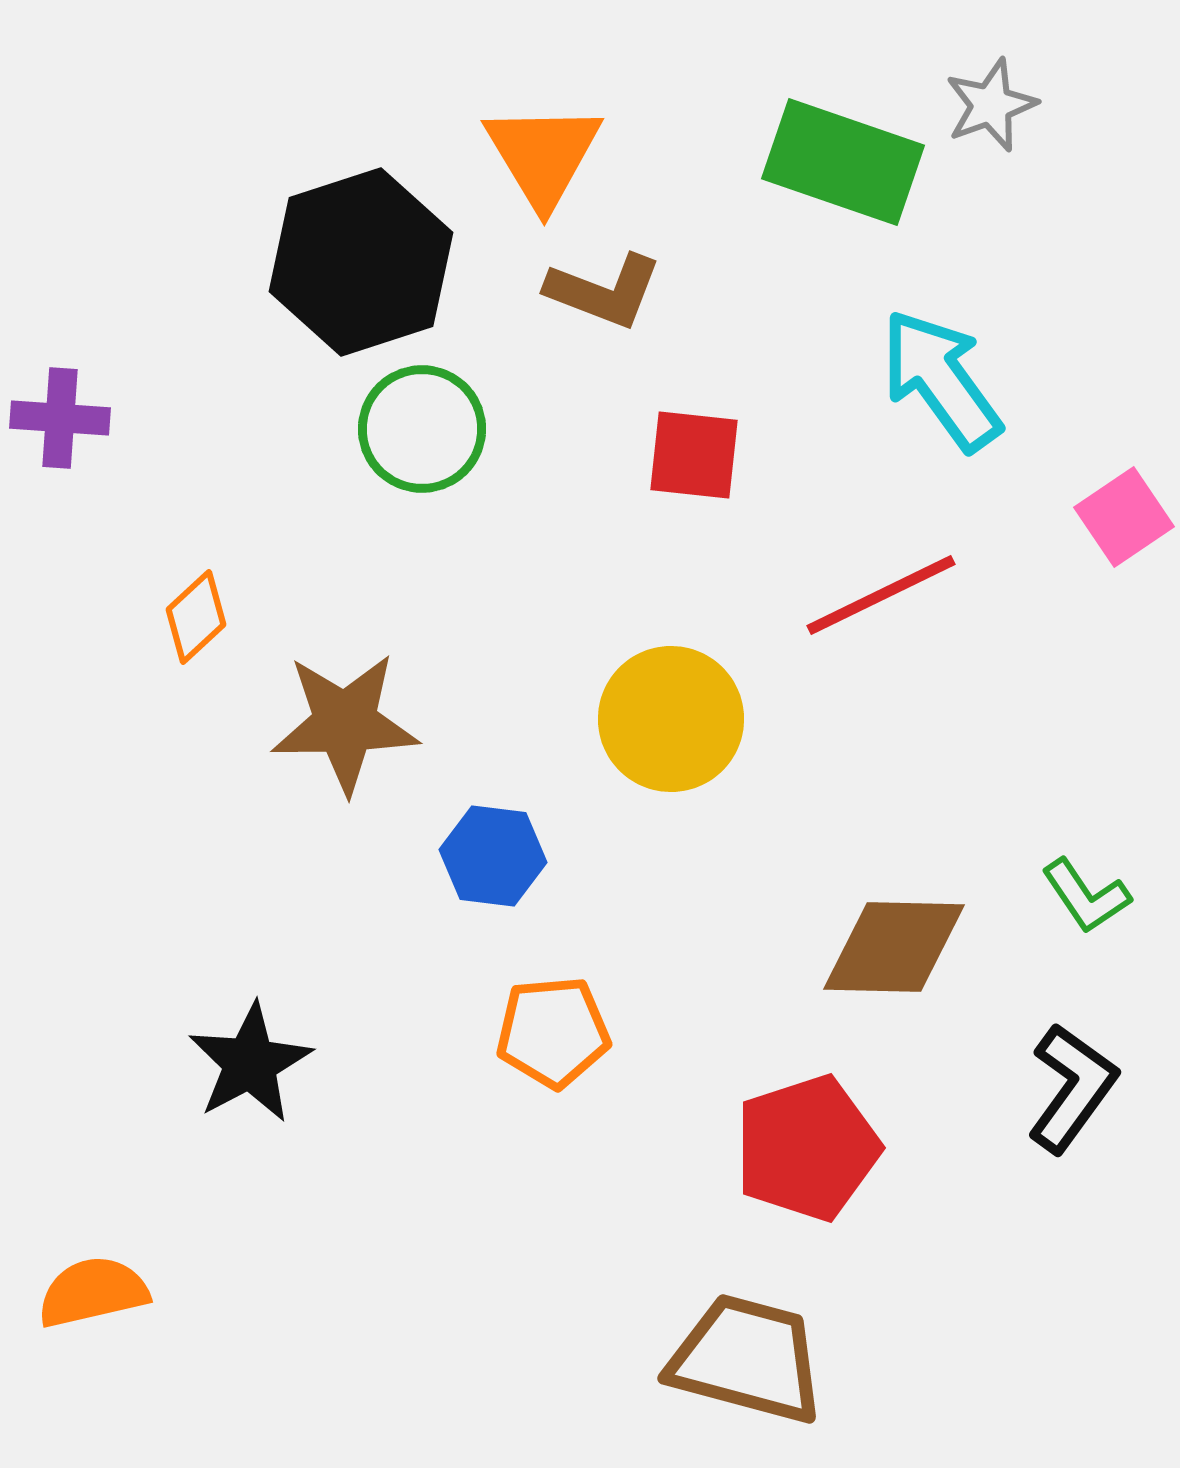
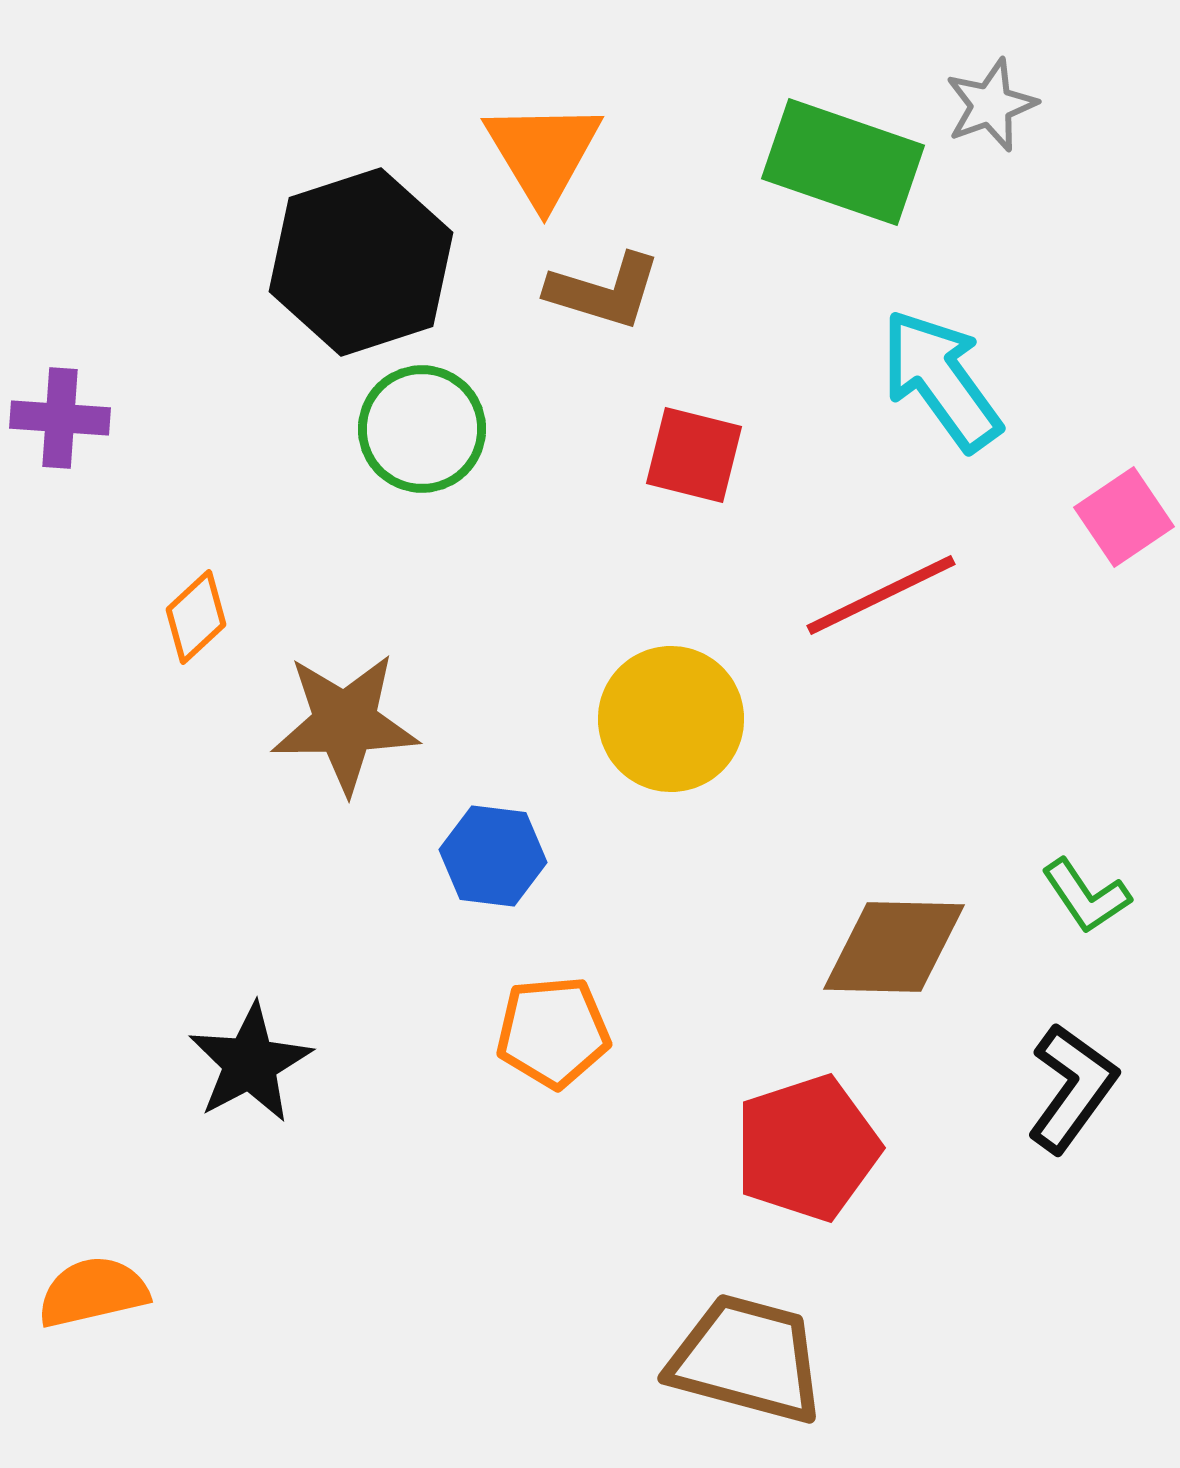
orange triangle: moved 2 px up
brown L-shape: rotated 4 degrees counterclockwise
red square: rotated 8 degrees clockwise
